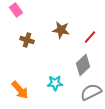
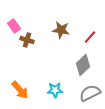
pink rectangle: moved 2 px left, 16 px down
cyan star: moved 7 px down
gray semicircle: moved 1 px left, 1 px down
